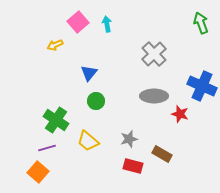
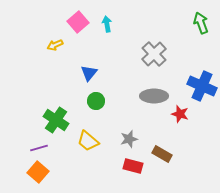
purple line: moved 8 px left
